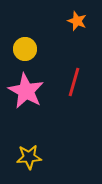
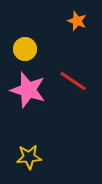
red line: moved 1 px left, 1 px up; rotated 72 degrees counterclockwise
pink star: moved 2 px right, 1 px up; rotated 12 degrees counterclockwise
